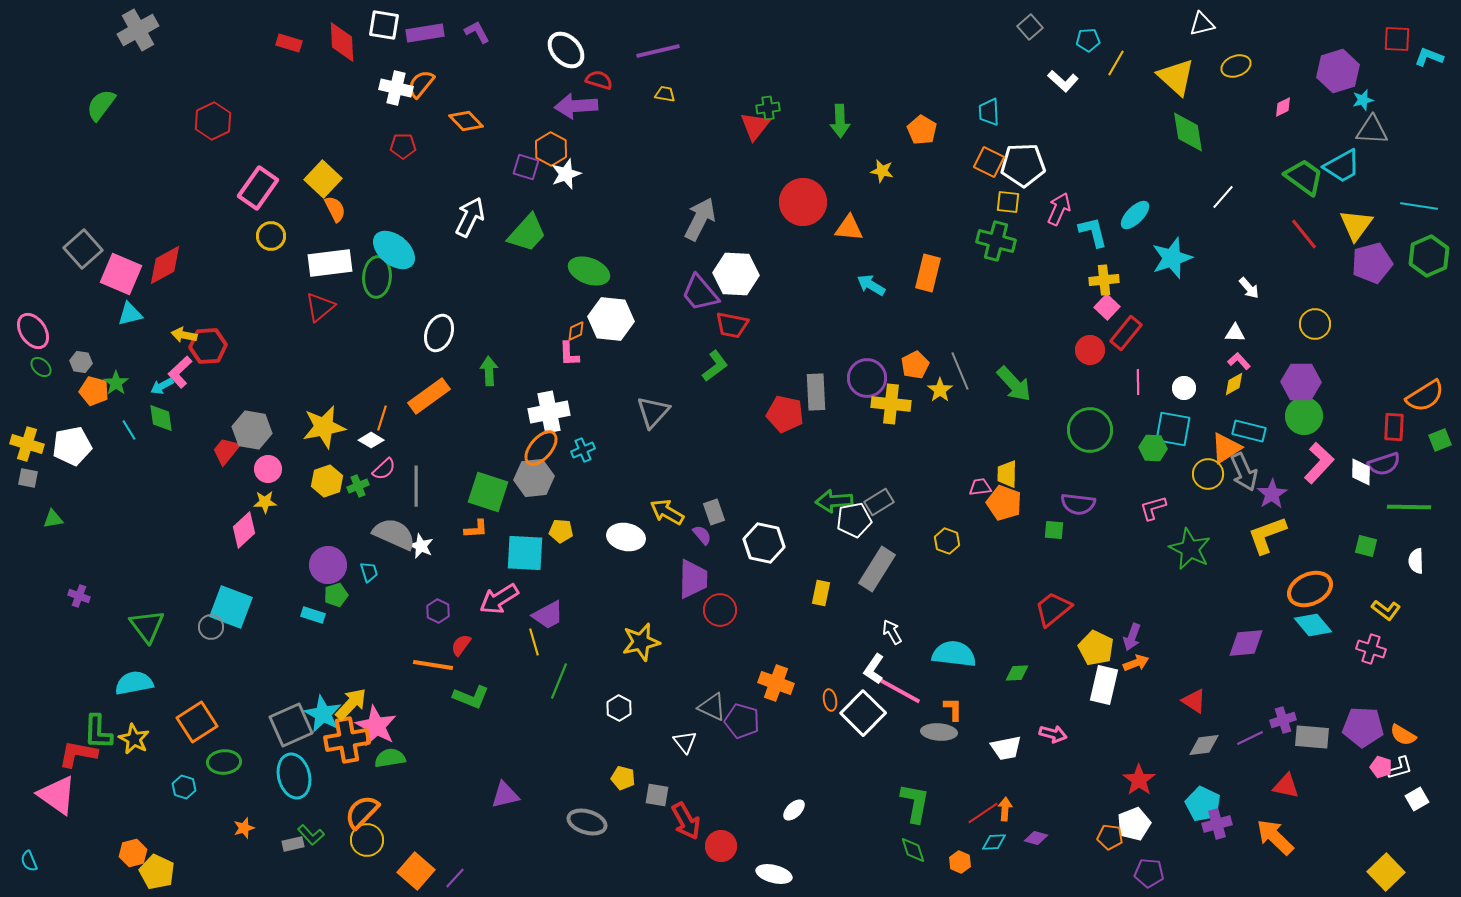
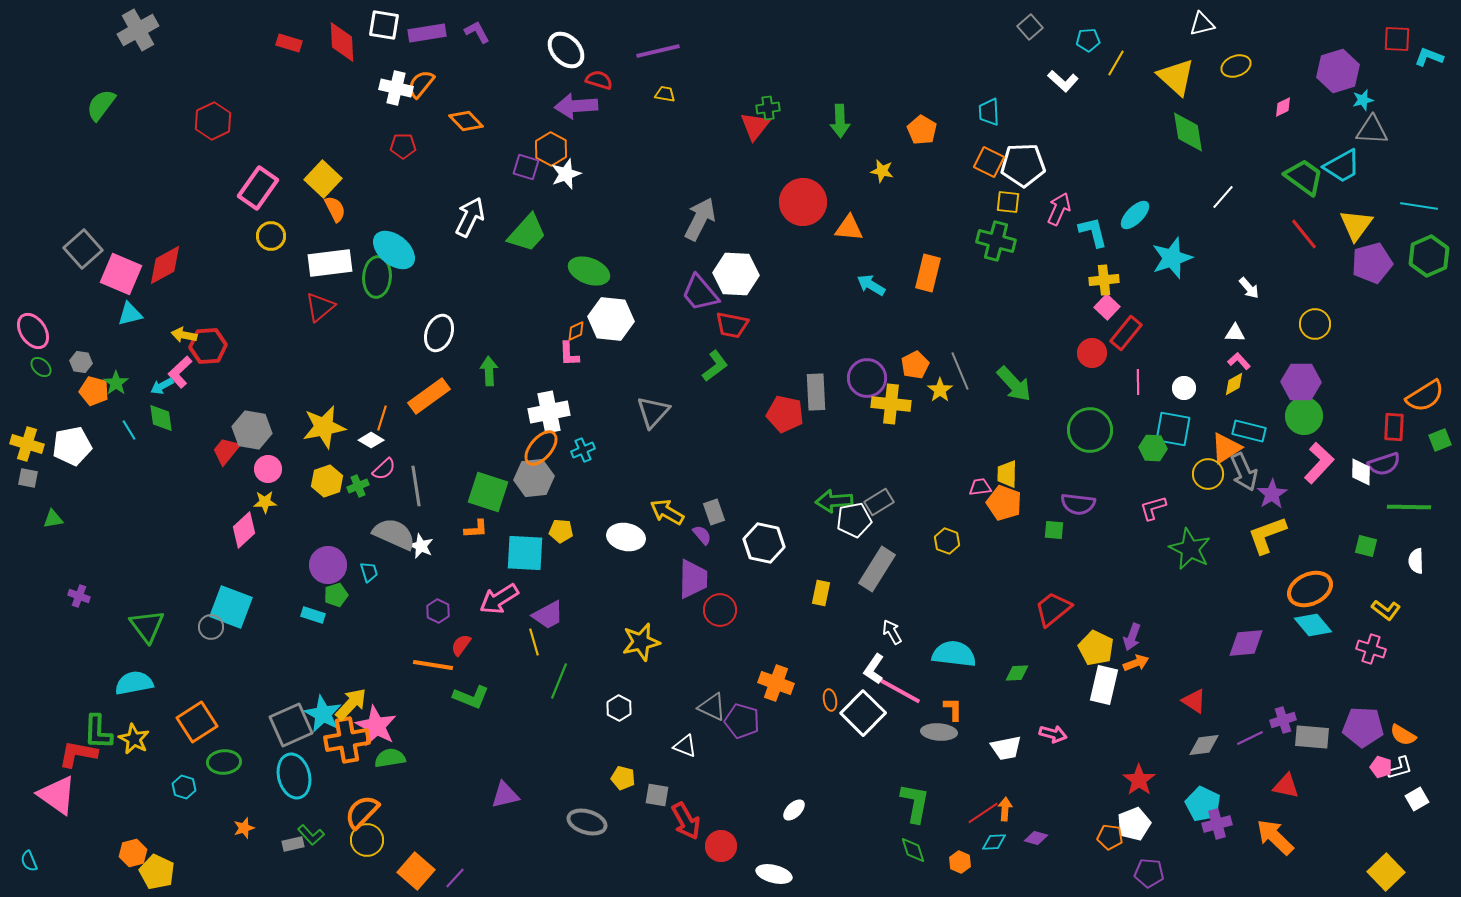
purple rectangle at (425, 33): moved 2 px right
red circle at (1090, 350): moved 2 px right, 3 px down
gray line at (416, 486): rotated 9 degrees counterclockwise
white triangle at (685, 742): moved 4 px down; rotated 30 degrees counterclockwise
